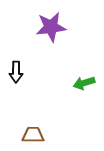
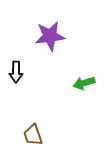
purple star: moved 1 px left, 9 px down
brown trapezoid: rotated 110 degrees counterclockwise
